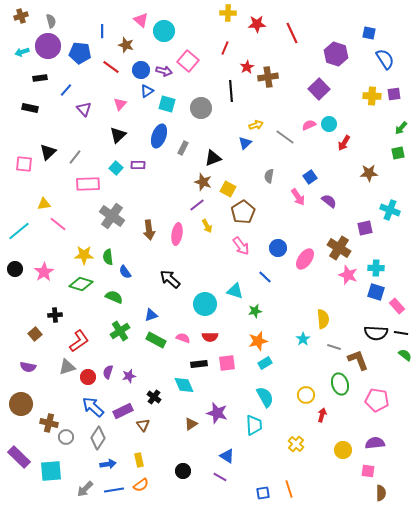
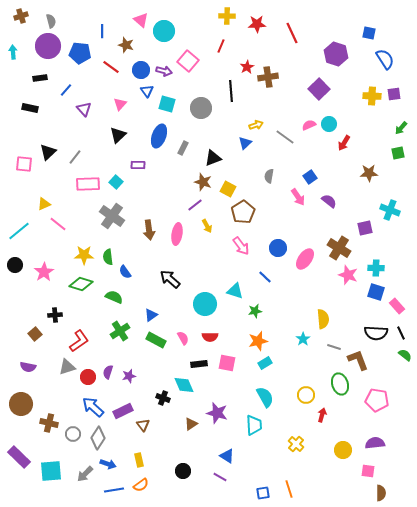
yellow cross at (228, 13): moved 1 px left, 3 px down
red line at (225, 48): moved 4 px left, 2 px up
cyan arrow at (22, 52): moved 9 px left; rotated 104 degrees clockwise
blue triangle at (147, 91): rotated 32 degrees counterclockwise
cyan square at (116, 168): moved 14 px down
yellow triangle at (44, 204): rotated 16 degrees counterclockwise
purple line at (197, 205): moved 2 px left
black circle at (15, 269): moved 4 px up
blue triangle at (151, 315): rotated 16 degrees counterclockwise
black line at (401, 333): rotated 56 degrees clockwise
pink semicircle at (183, 338): rotated 40 degrees clockwise
pink square at (227, 363): rotated 18 degrees clockwise
black cross at (154, 397): moved 9 px right, 1 px down; rotated 16 degrees counterclockwise
gray circle at (66, 437): moved 7 px right, 3 px up
blue arrow at (108, 464): rotated 28 degrees clockwise
gray arrow at (85, 489): moved 15 px up
